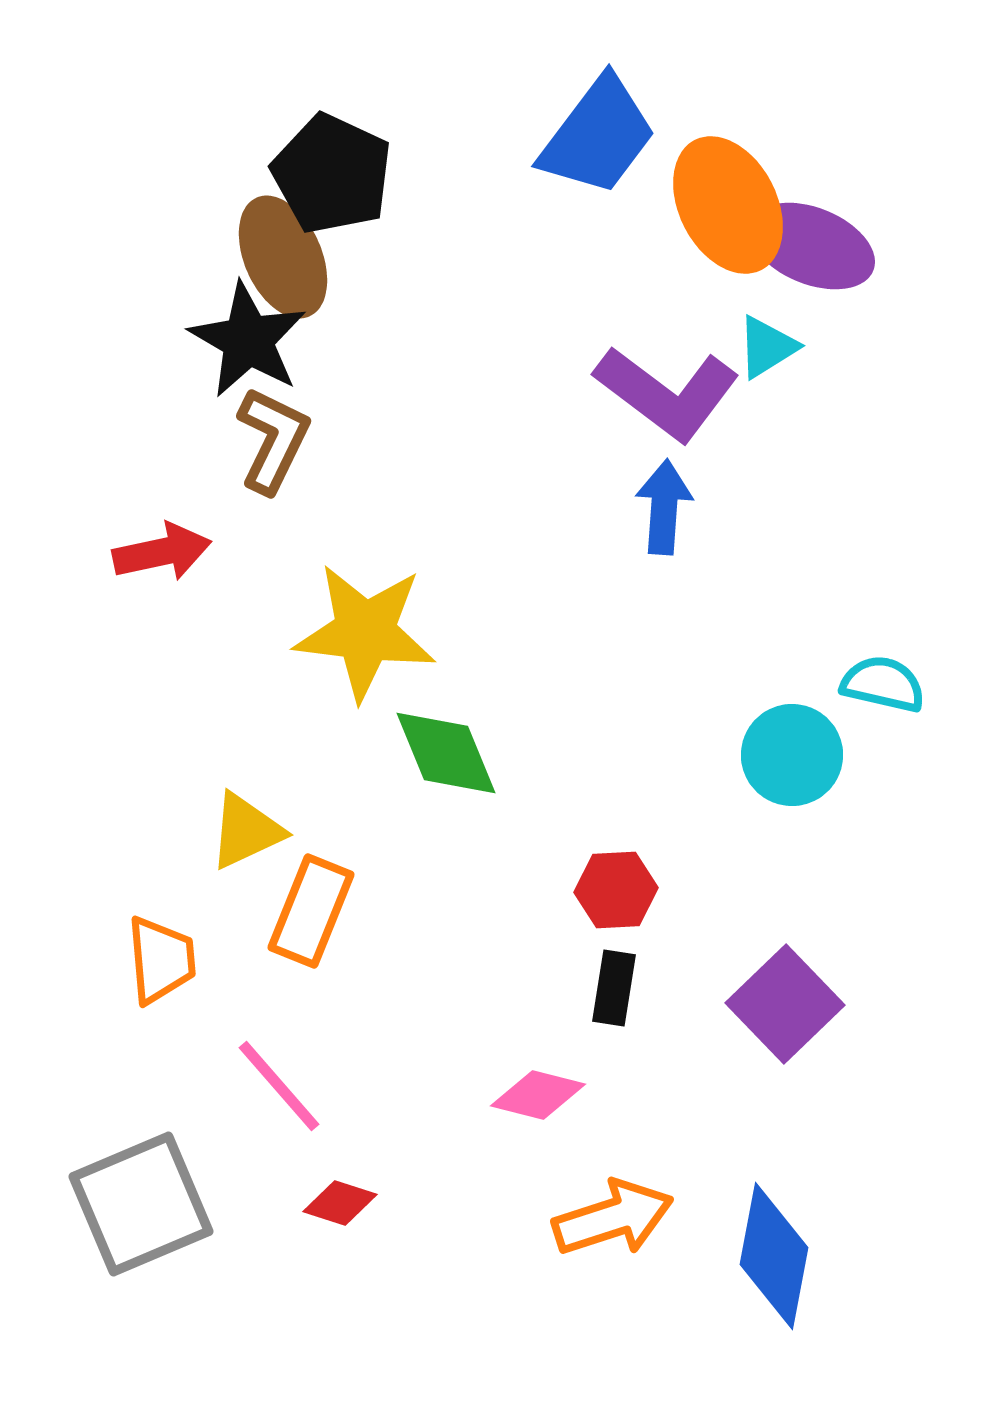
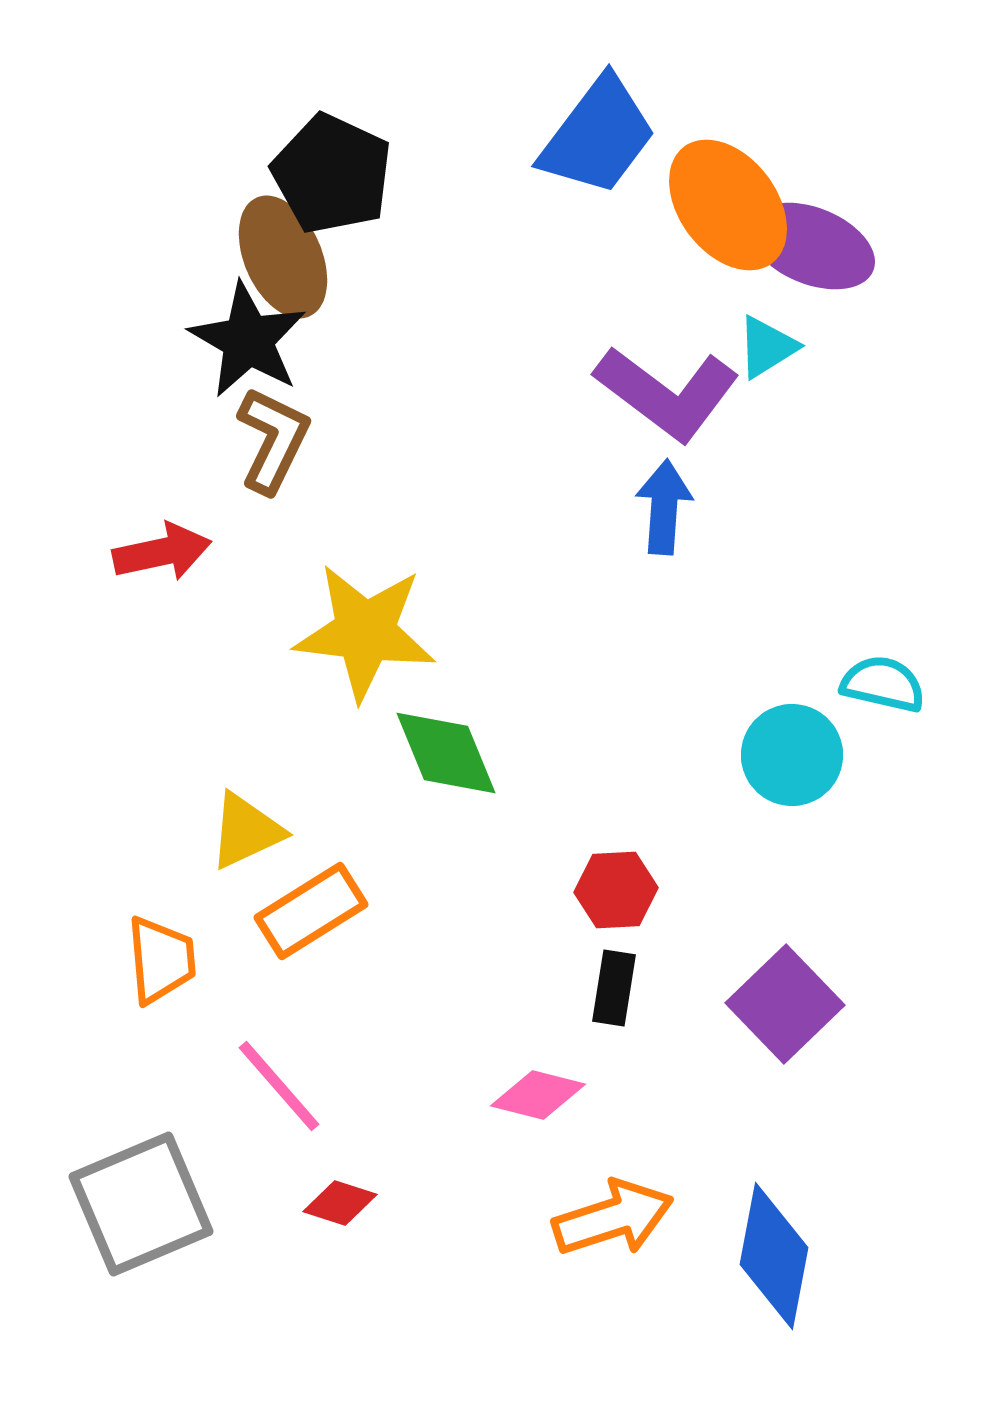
orange ellipse: rotated 10 degrees counterclockwise
orange rectangle: rotated 36 degrees clockwise
